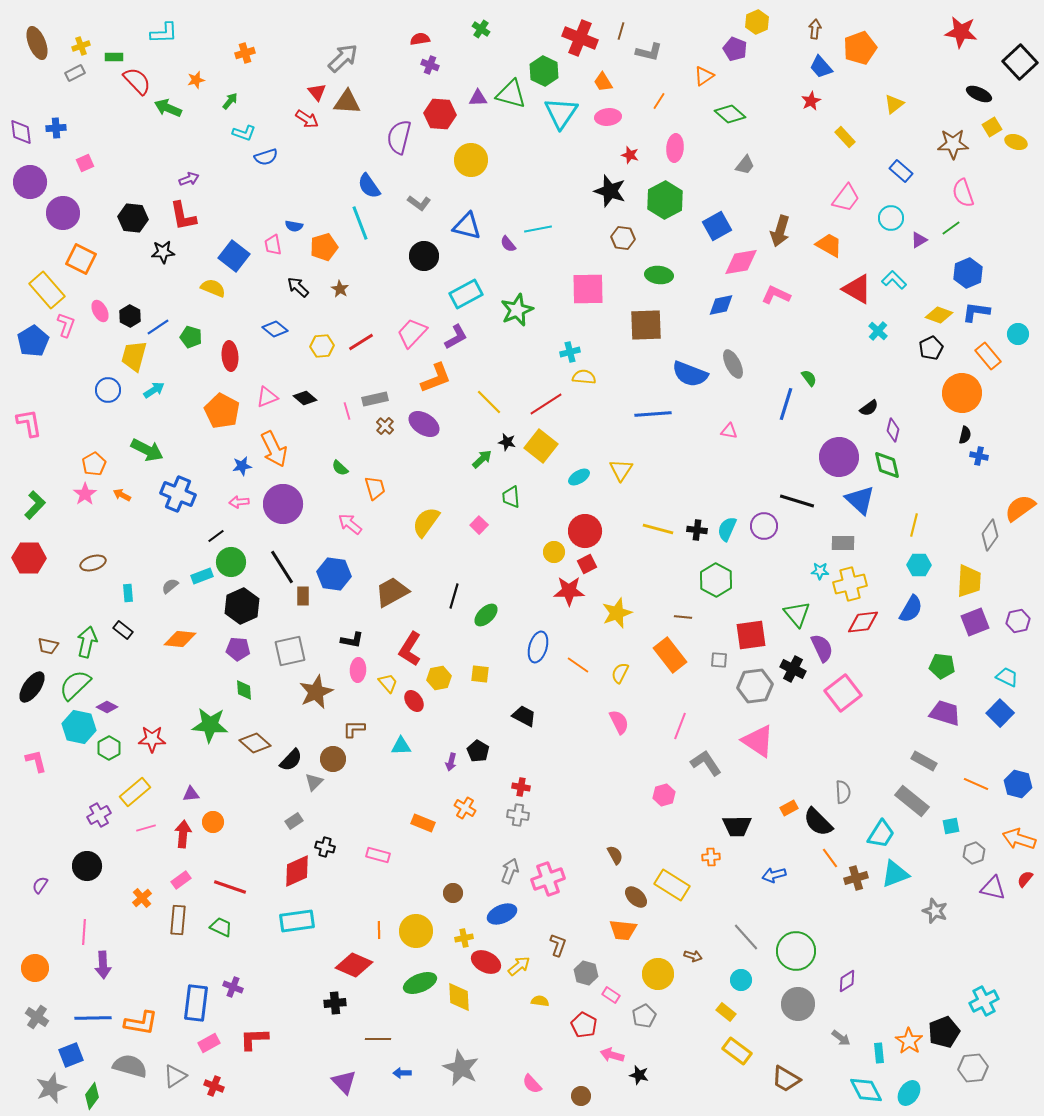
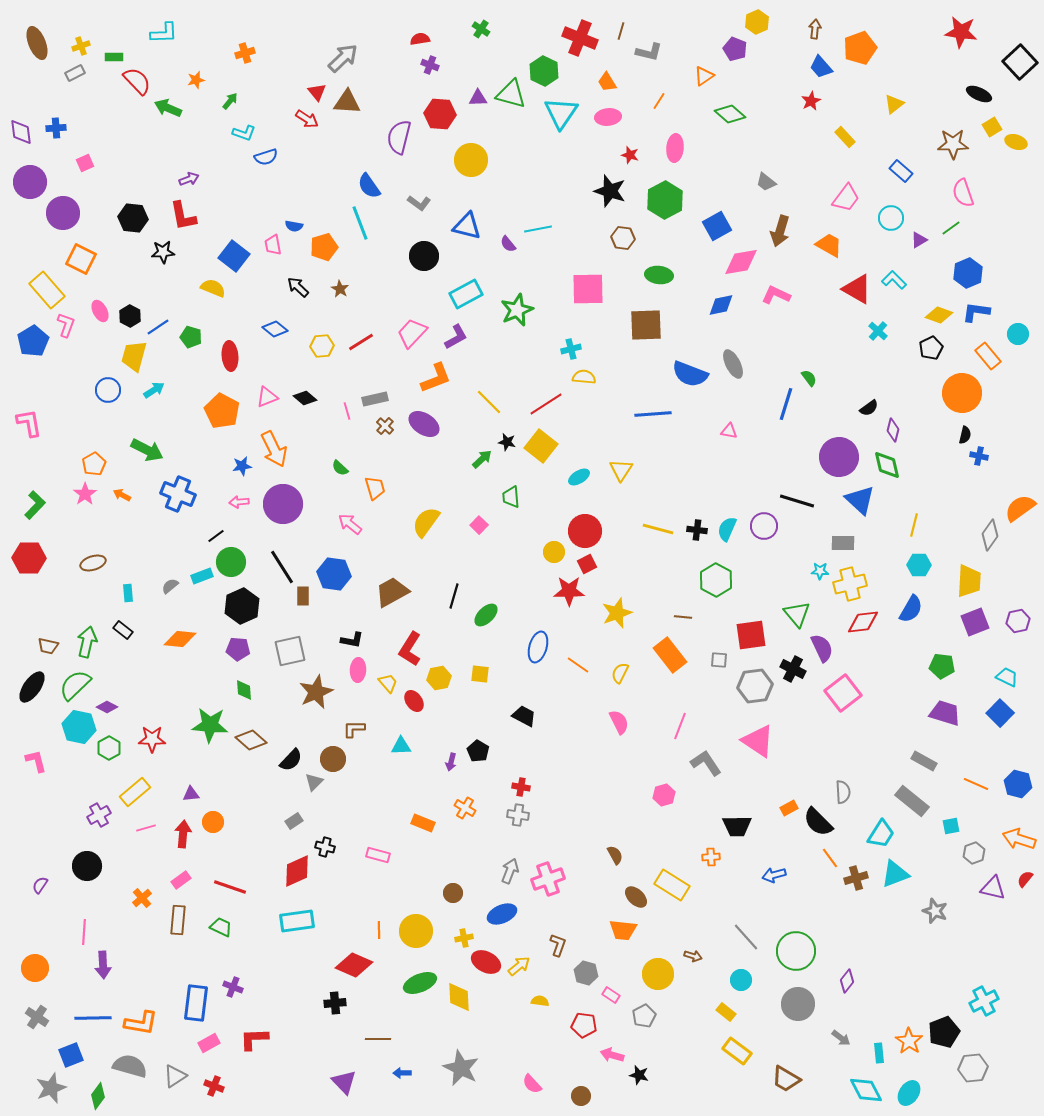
orange trapezoid at (603, 82): moved 4 px right
gray trapezoid at (745, 165): moved 21 px right, 17 px down; rotated 90 degrees clockwise
cyan cross at (570, 352): moved 1 px right, 3 px up
brown diamond at (255, 743): moved 4 px left, 3 px up
purple diamond at (847, 981): rotated 20 degrees counterclockwise
red pentagon at (584, 1025): rotated 20 degrees counterclockwise
green diamond at (92, 1096): moved 6 px right
